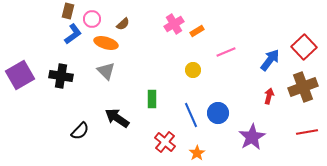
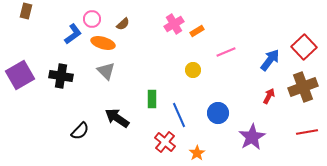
brown rectangle: moved 42 px left
orange ellipse: moved 3 px left
red arrow: rotated 14 degrees clockwise
blue line: moved 12 px left
